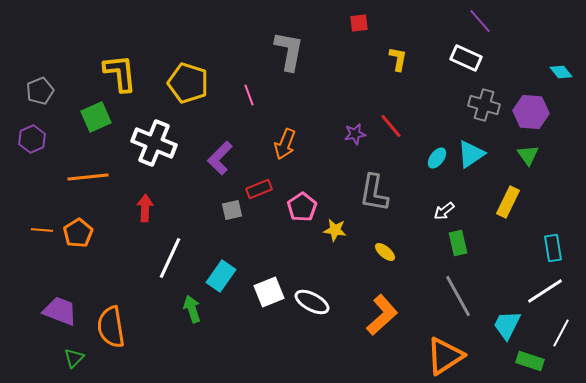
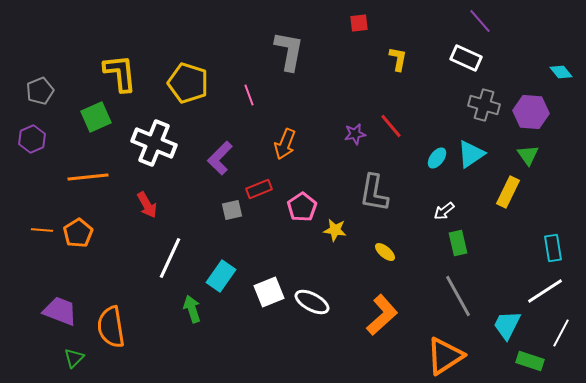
yellow rectangle at (508, 202): moved 10 px up
red arrow at (145, 208): moved 2 px right, 3 px up; rotated 148 degrees clockwise
